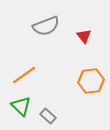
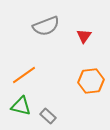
red triangle: rotated 14 degrees clockwise
green triangle: rotated 30 degrees counterclockwise
